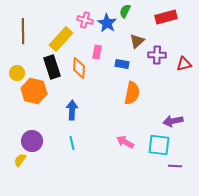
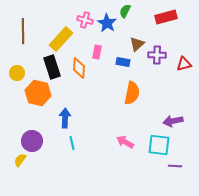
brown triangle: moved 3 px down
blue rectangle: moved 1 px right, 2 px up
orange hexagon: moved 4 px right, 2 px down
blue arrow: moved 7 px left, 8 px down
